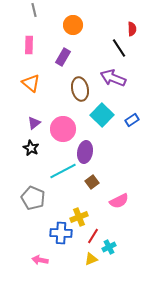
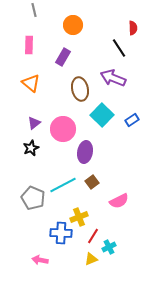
red semicircle: moved 1 px right, 1 px up
black star: rotated 21 degrees clockwise
cyan line: moved 14 px down
